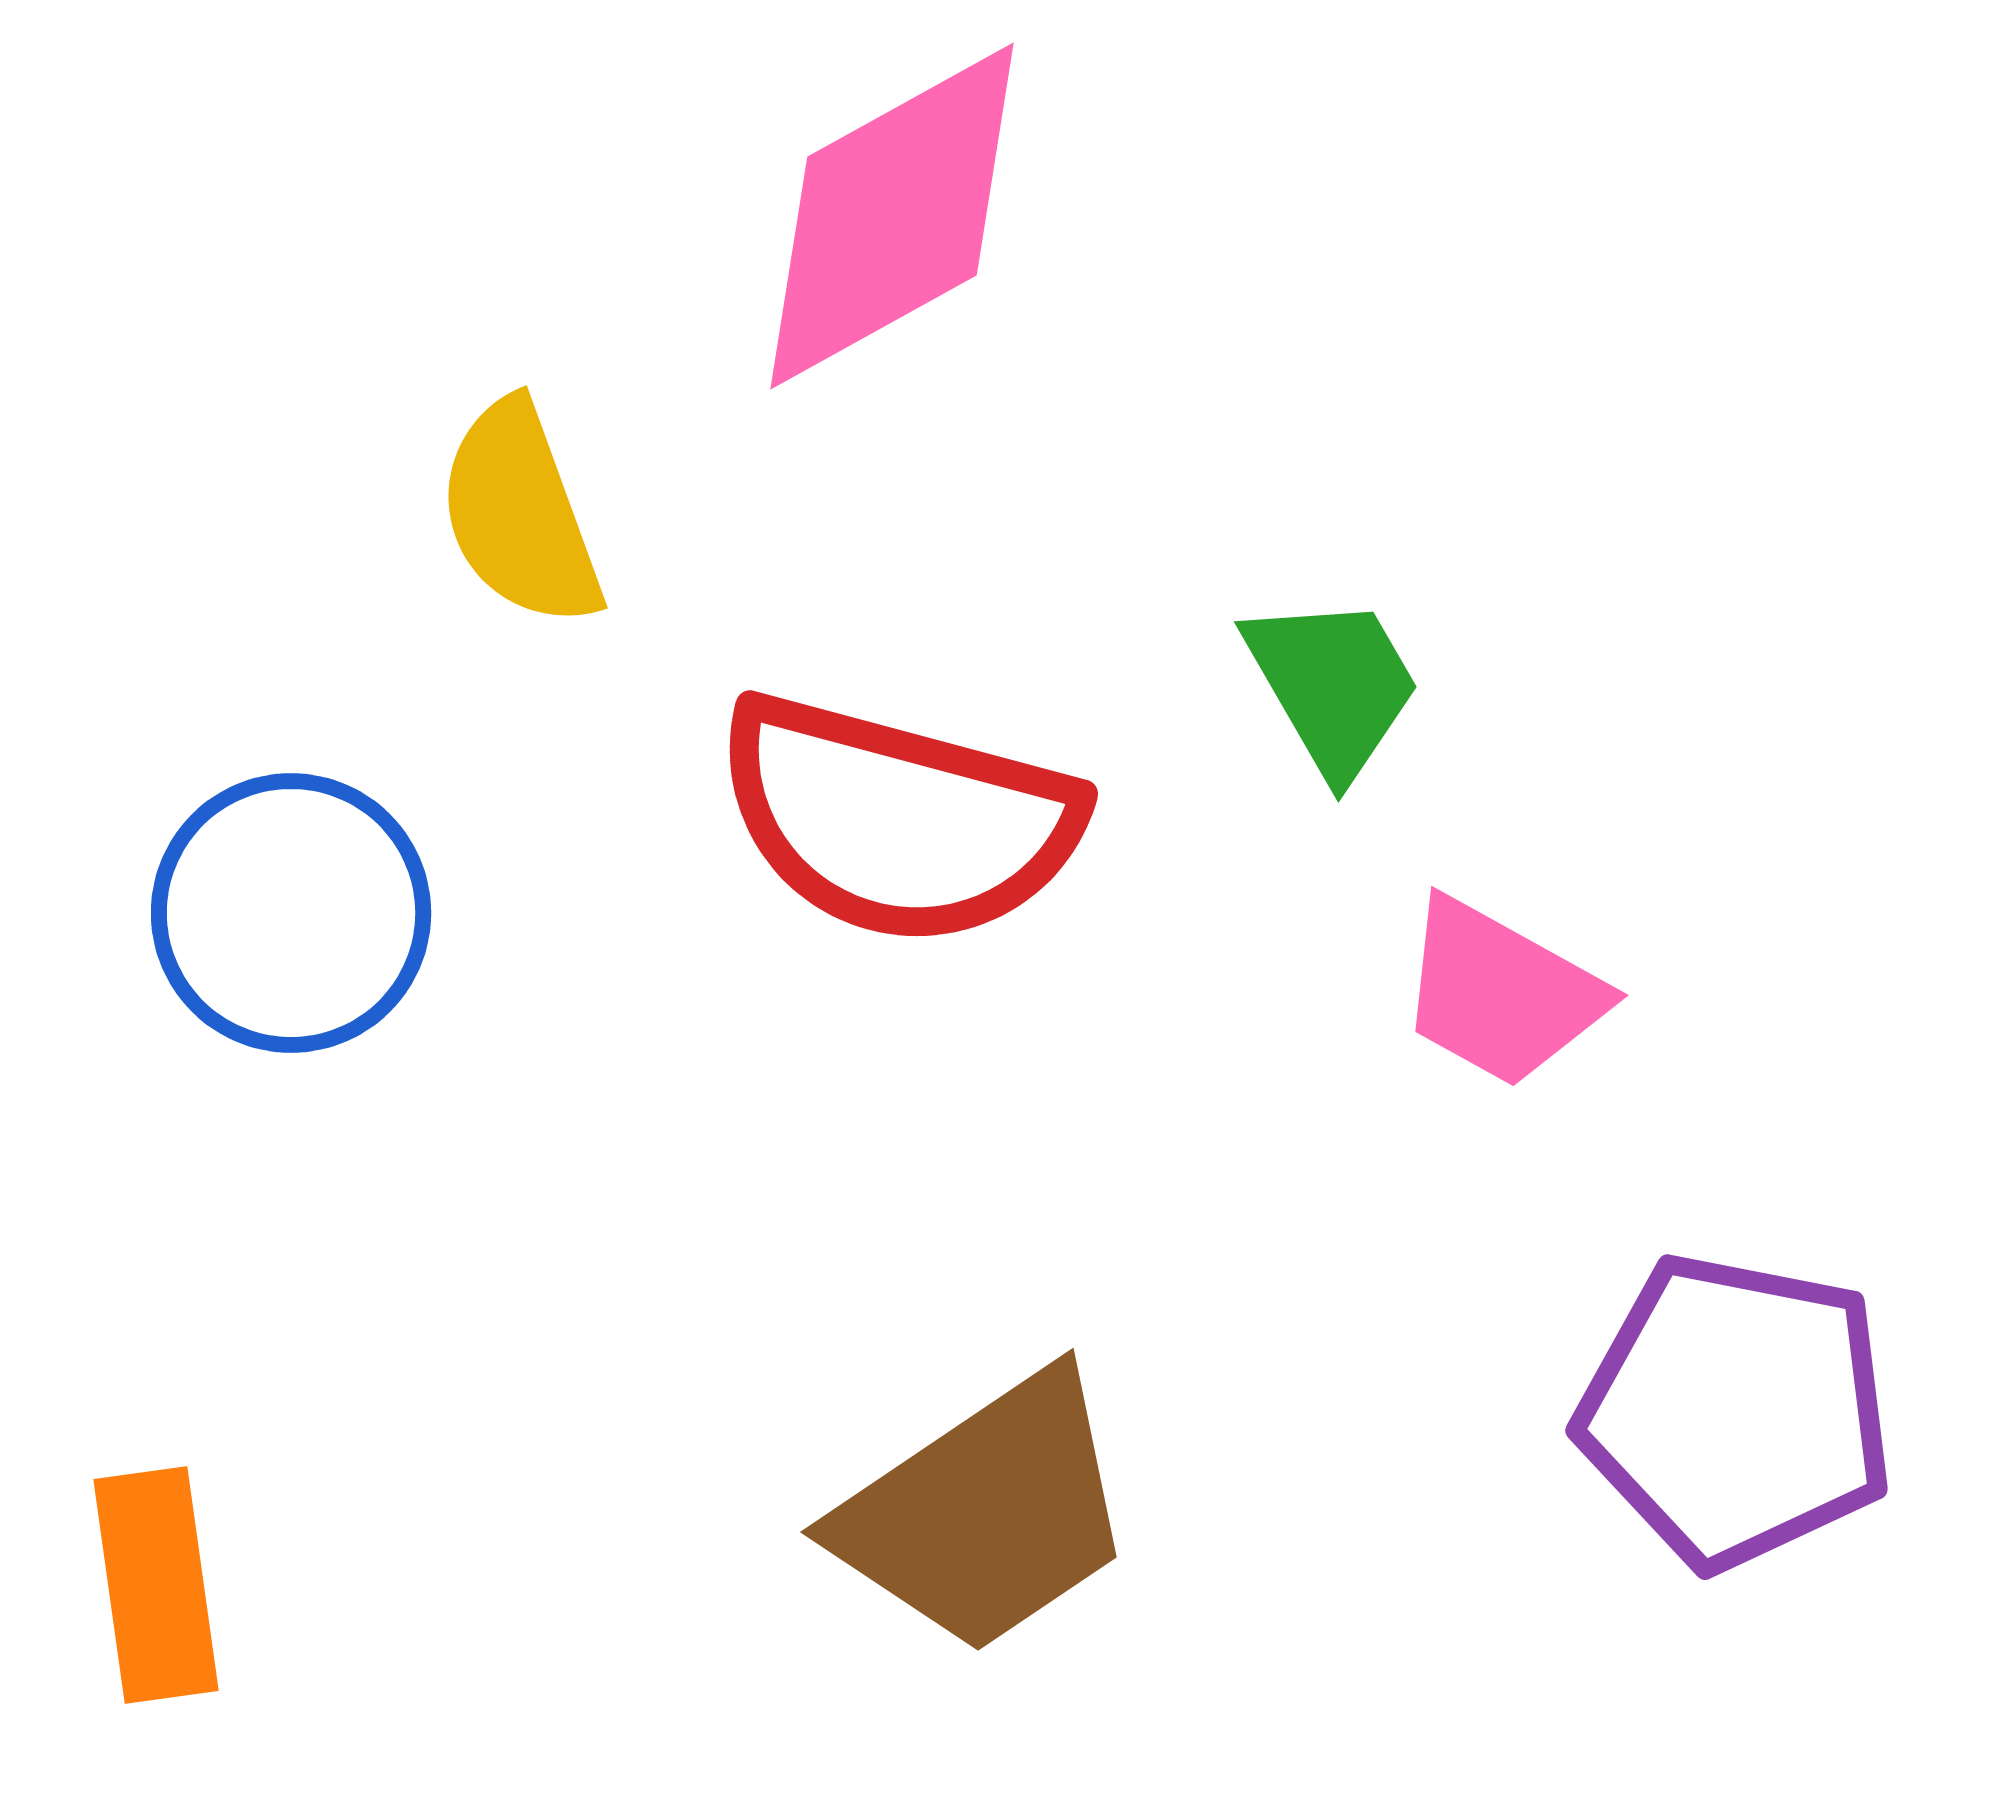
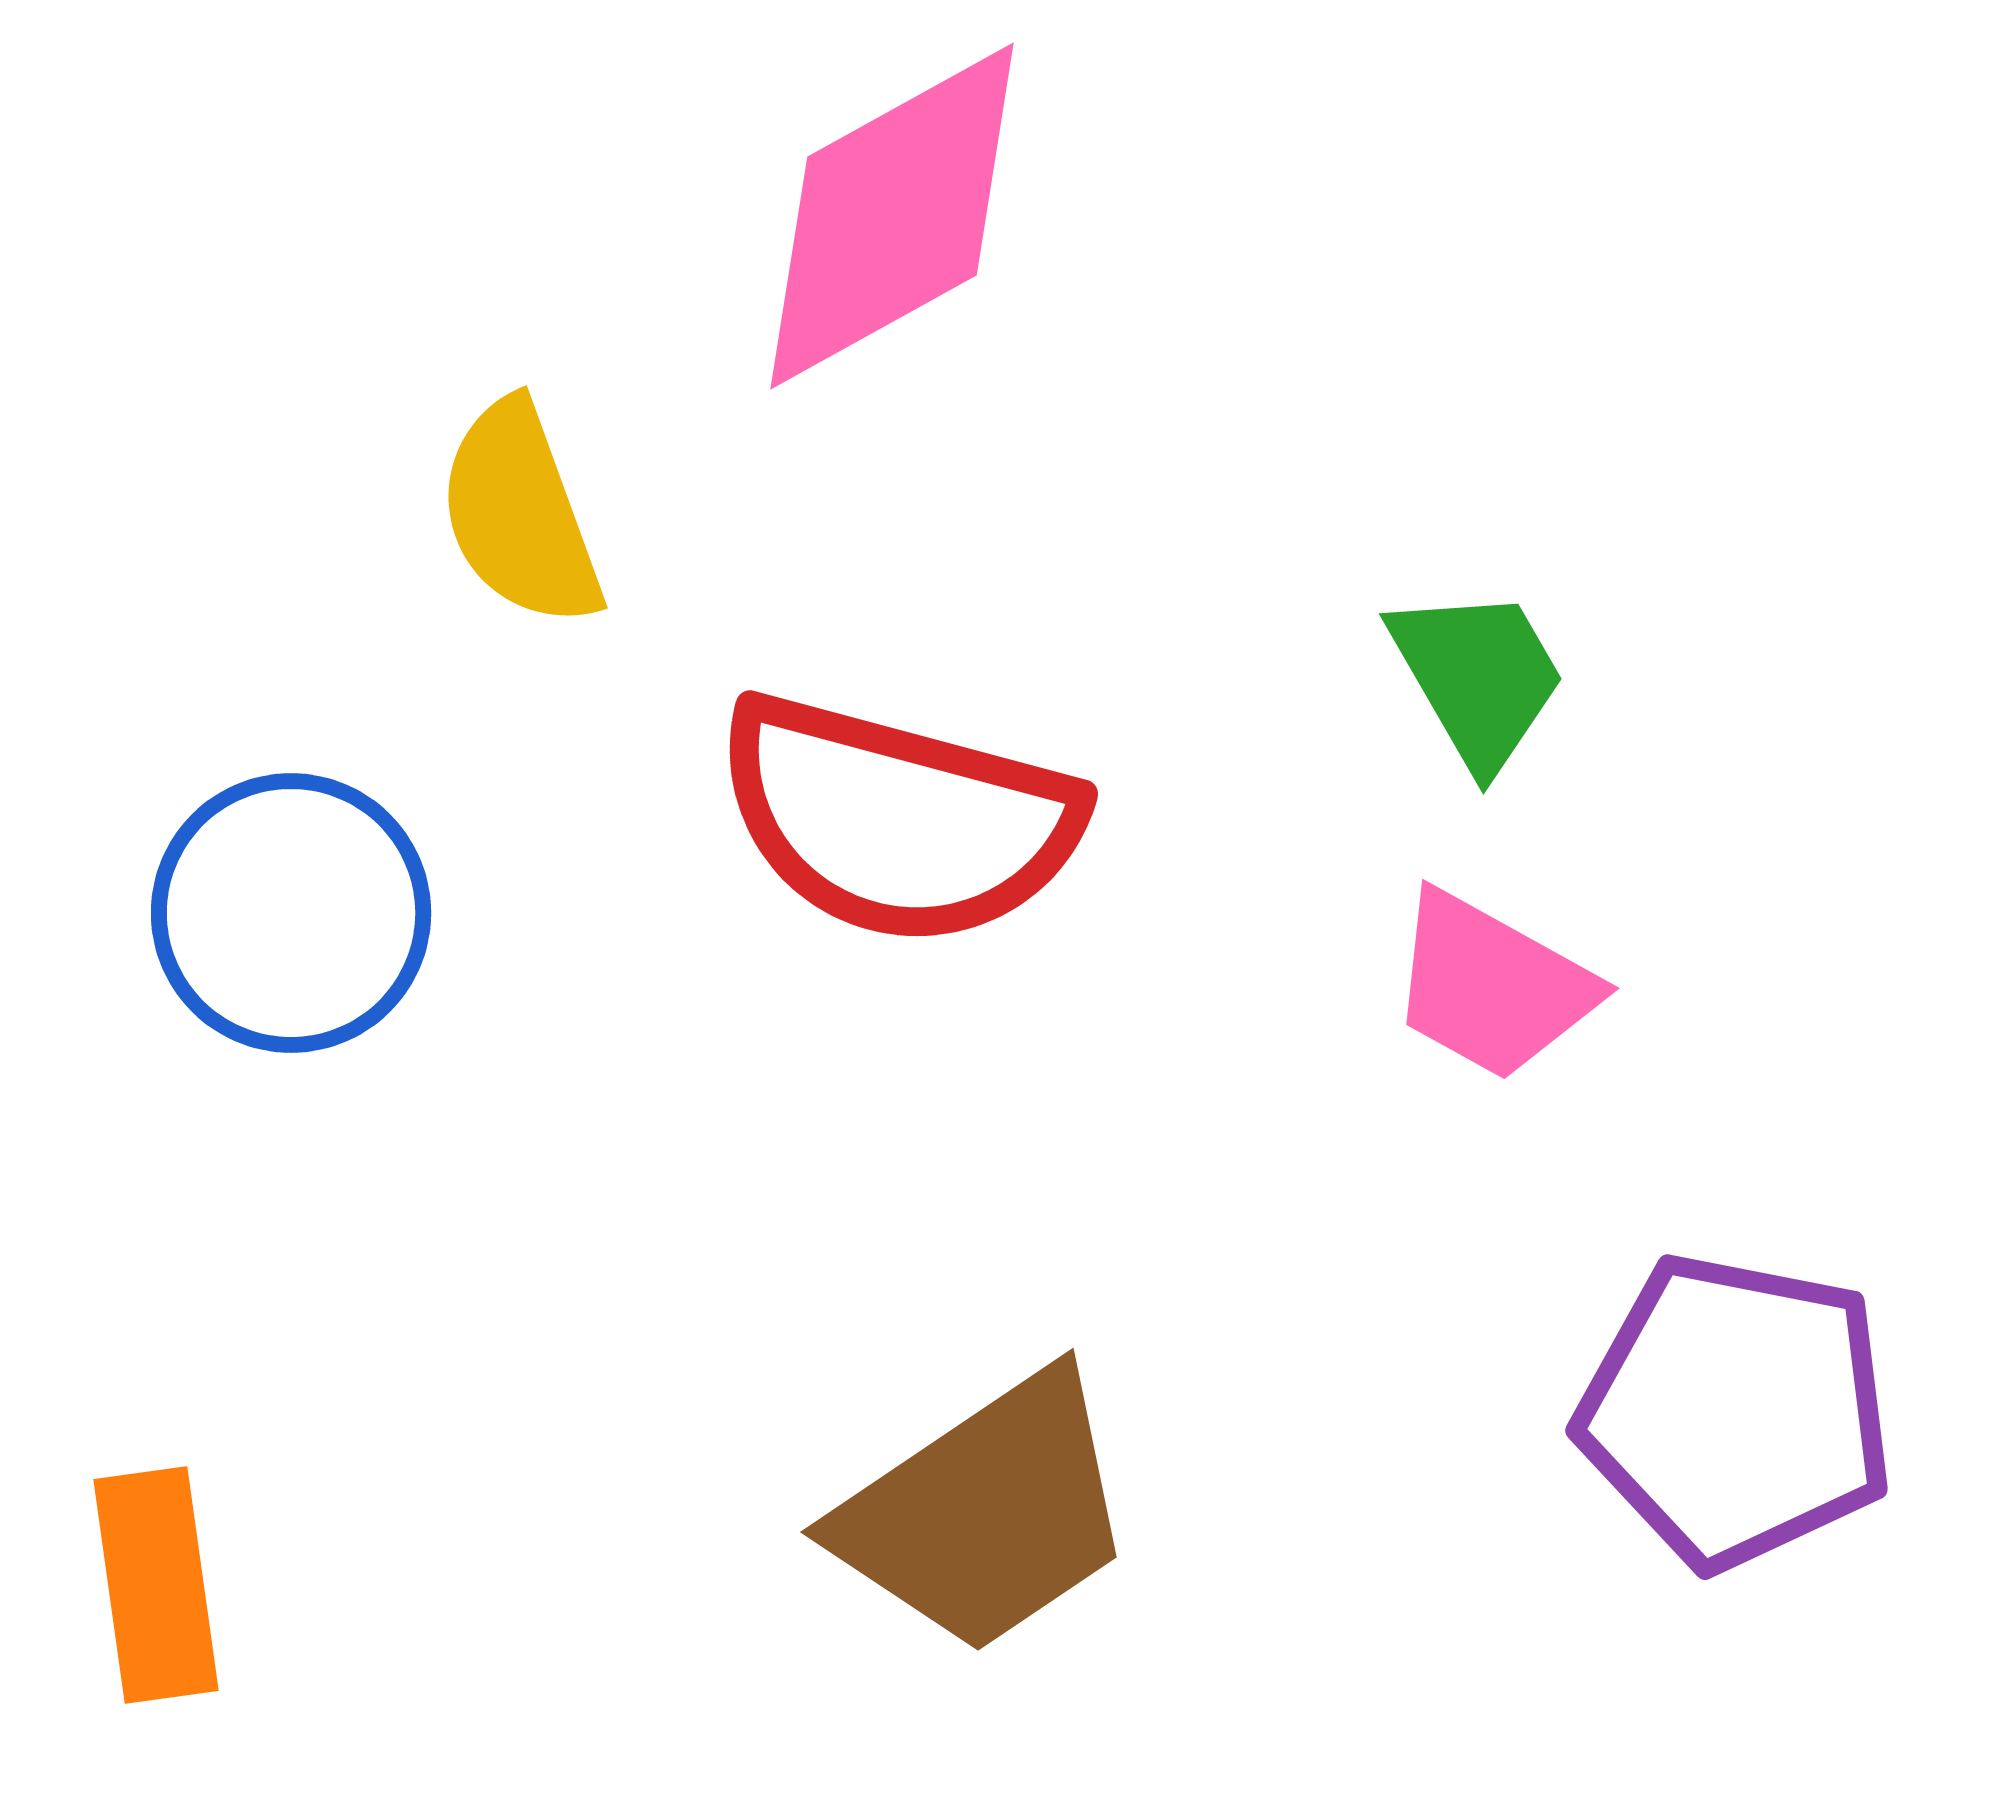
green trapezoid: moved 145 px right, 8 px up
pink trapezoid: moved 9 px left, 7 px up
